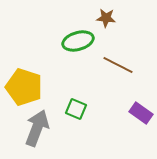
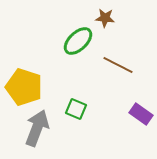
brown star: moved 1 px left
green ellipse: rotated 28 degrees counterclockwise
purple rectangle: moved 1 px down
